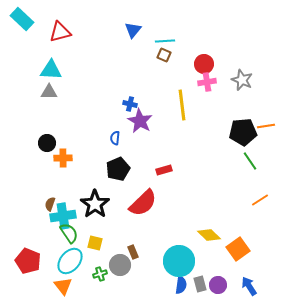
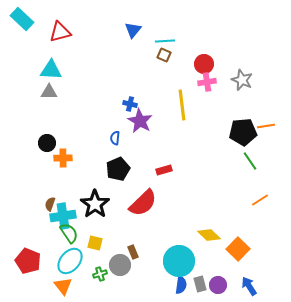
orange square at (238, 249): rotated 10 degrees counterclockwise
